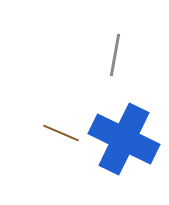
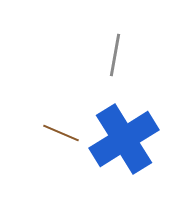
blue cross: rotated 32 degrees clockwise
